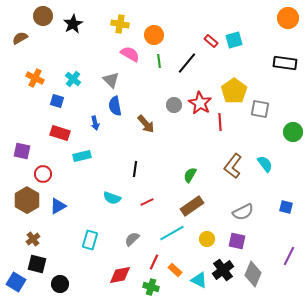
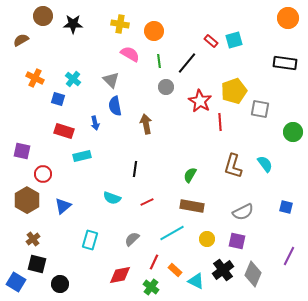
black star at (73, 24): rotated 30 degrees clockwise
orange circle at (154, 35): moved 4 px up
brown semicircle at (20, 38): moved 1 px right, 2 px down
yellow pentagon at (234, 91): rotated 15 degrees clockwise
blue square at (57, 101): moved 1 px right, 2 px up
red star at (200, 103): moved 2 px up
gray circle at (174, 105): moved 8 px left, 18 px up
brown arrow at (146, 124): rotated 150 degrees counterclockwise
red rectangle at (60, 133): moved 4 px right, 2 px up
brown L-shape at (233, 166): rotated 20 degrees counterclockwise
blue triangle at (58, 206): moved 5 px right; rotated 12 degrees counterclockwise
brown rectangle at (192, 206): rotated 45 degrees clockwise
cyan triangle at (199, 280): moved 3 px left, 1 px down
green cross at (151, 287): rotated 21 degrees clockwise
